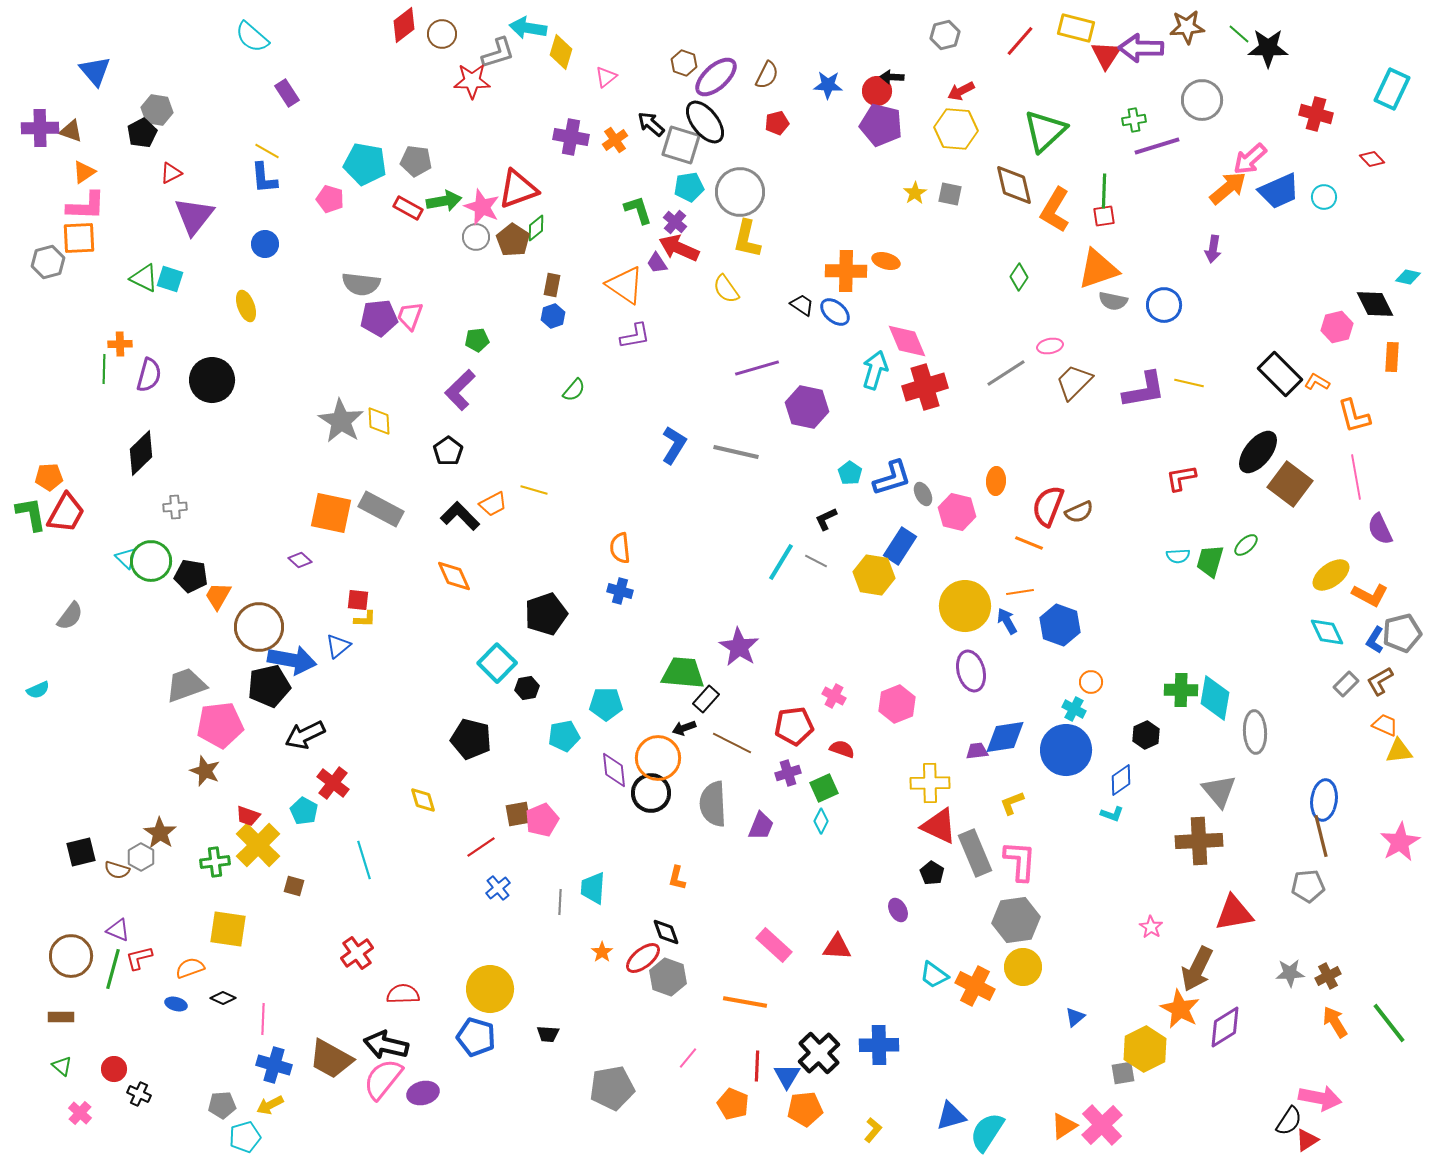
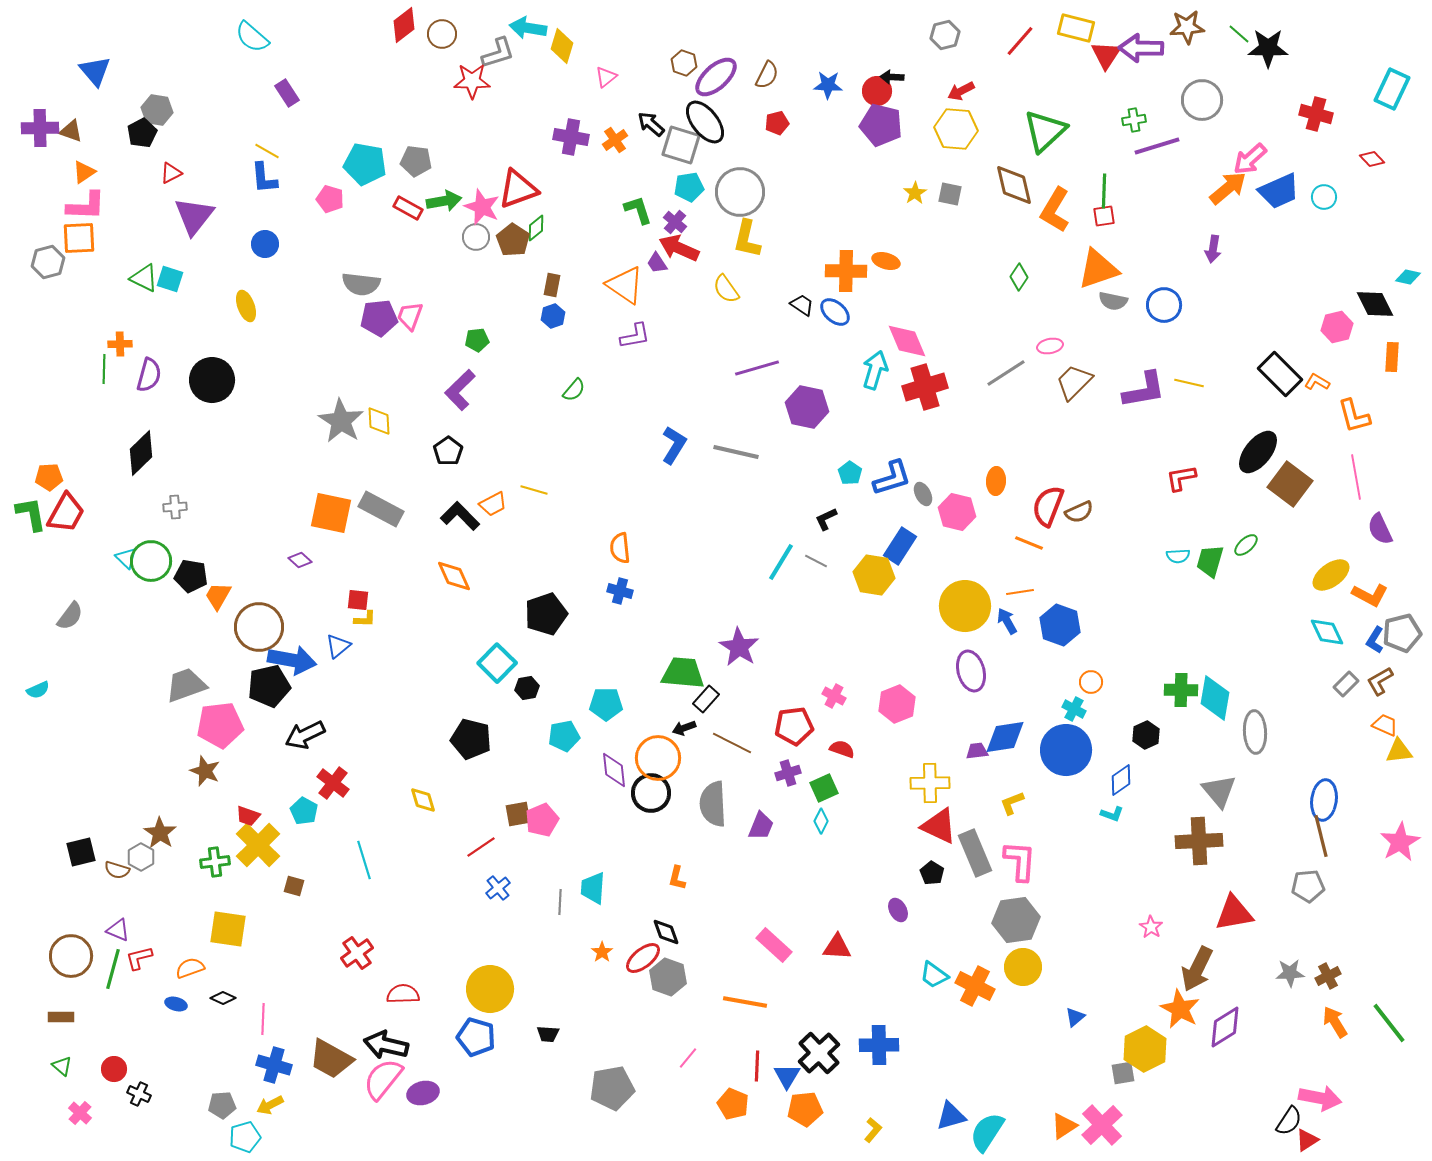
yellow diamond at (561, 52): moved 1 px right, 6 px up
